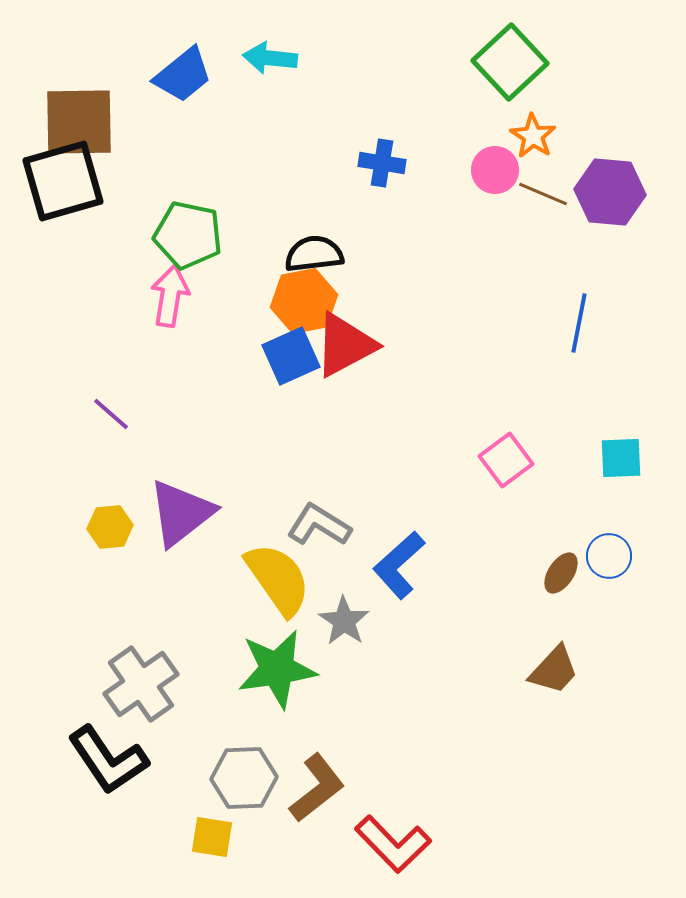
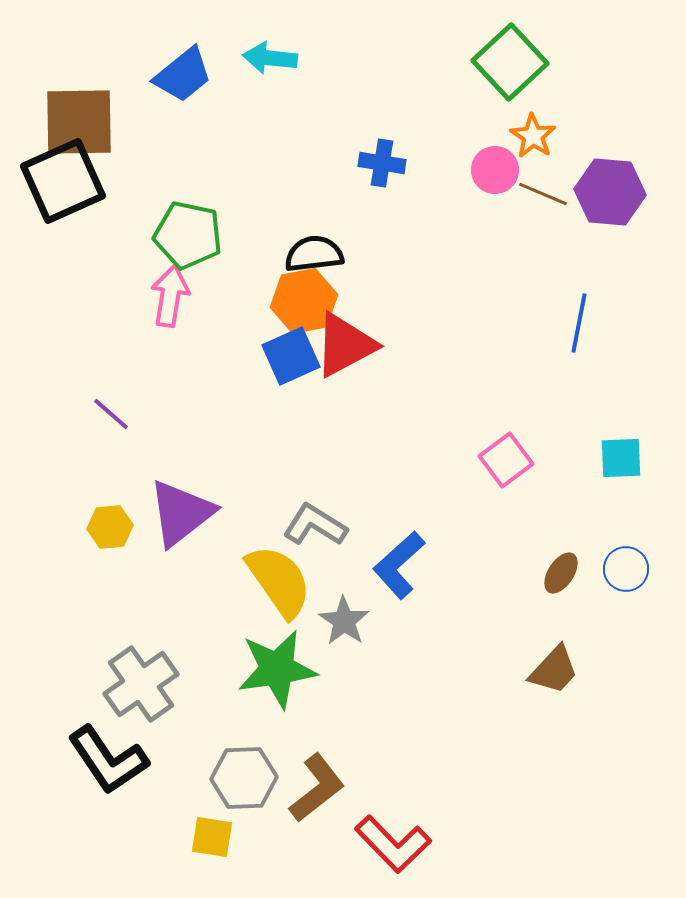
black square: rotated 8 degrees counterclockwise
gray L-shape: moved 4 px left
blue circle: moved 17 px right, 13 px down
yellow semicircle: moved 1 px right, 2 px down
